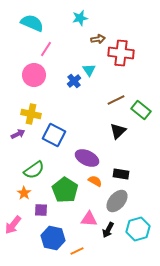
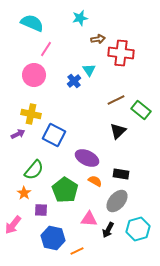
green semicircle: rotated 15 degrees counterclockwise
